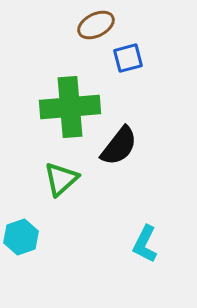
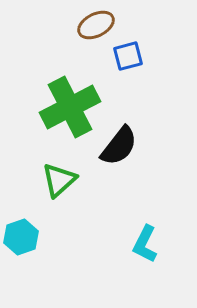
blue square: moved 2 px up
green cross: rotated 22 degrees counterclockwise
green triangle: moved 2 px left, 1 px down
